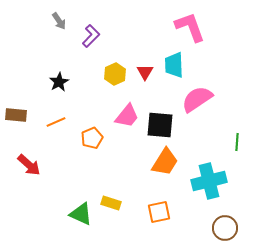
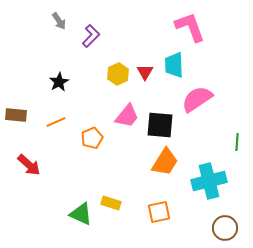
yellow hexagon: moved 3 px right
